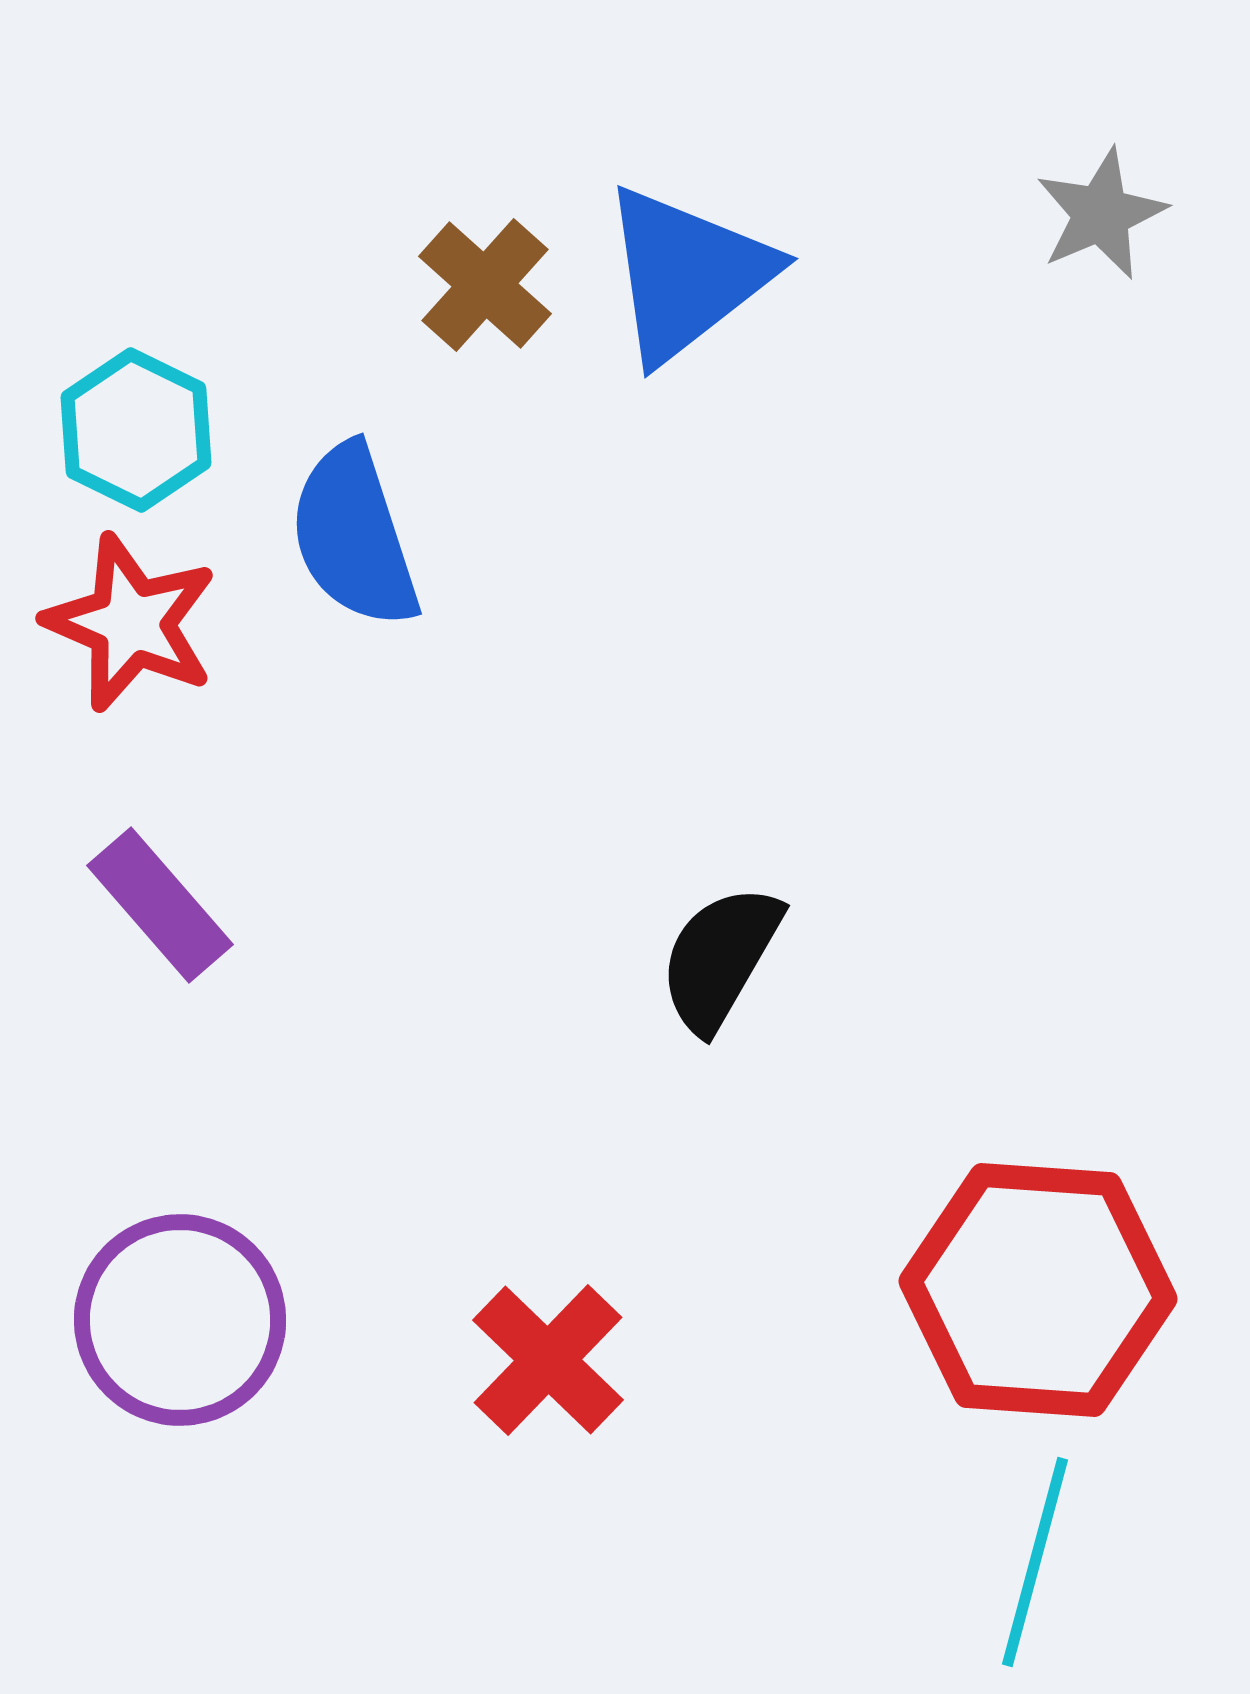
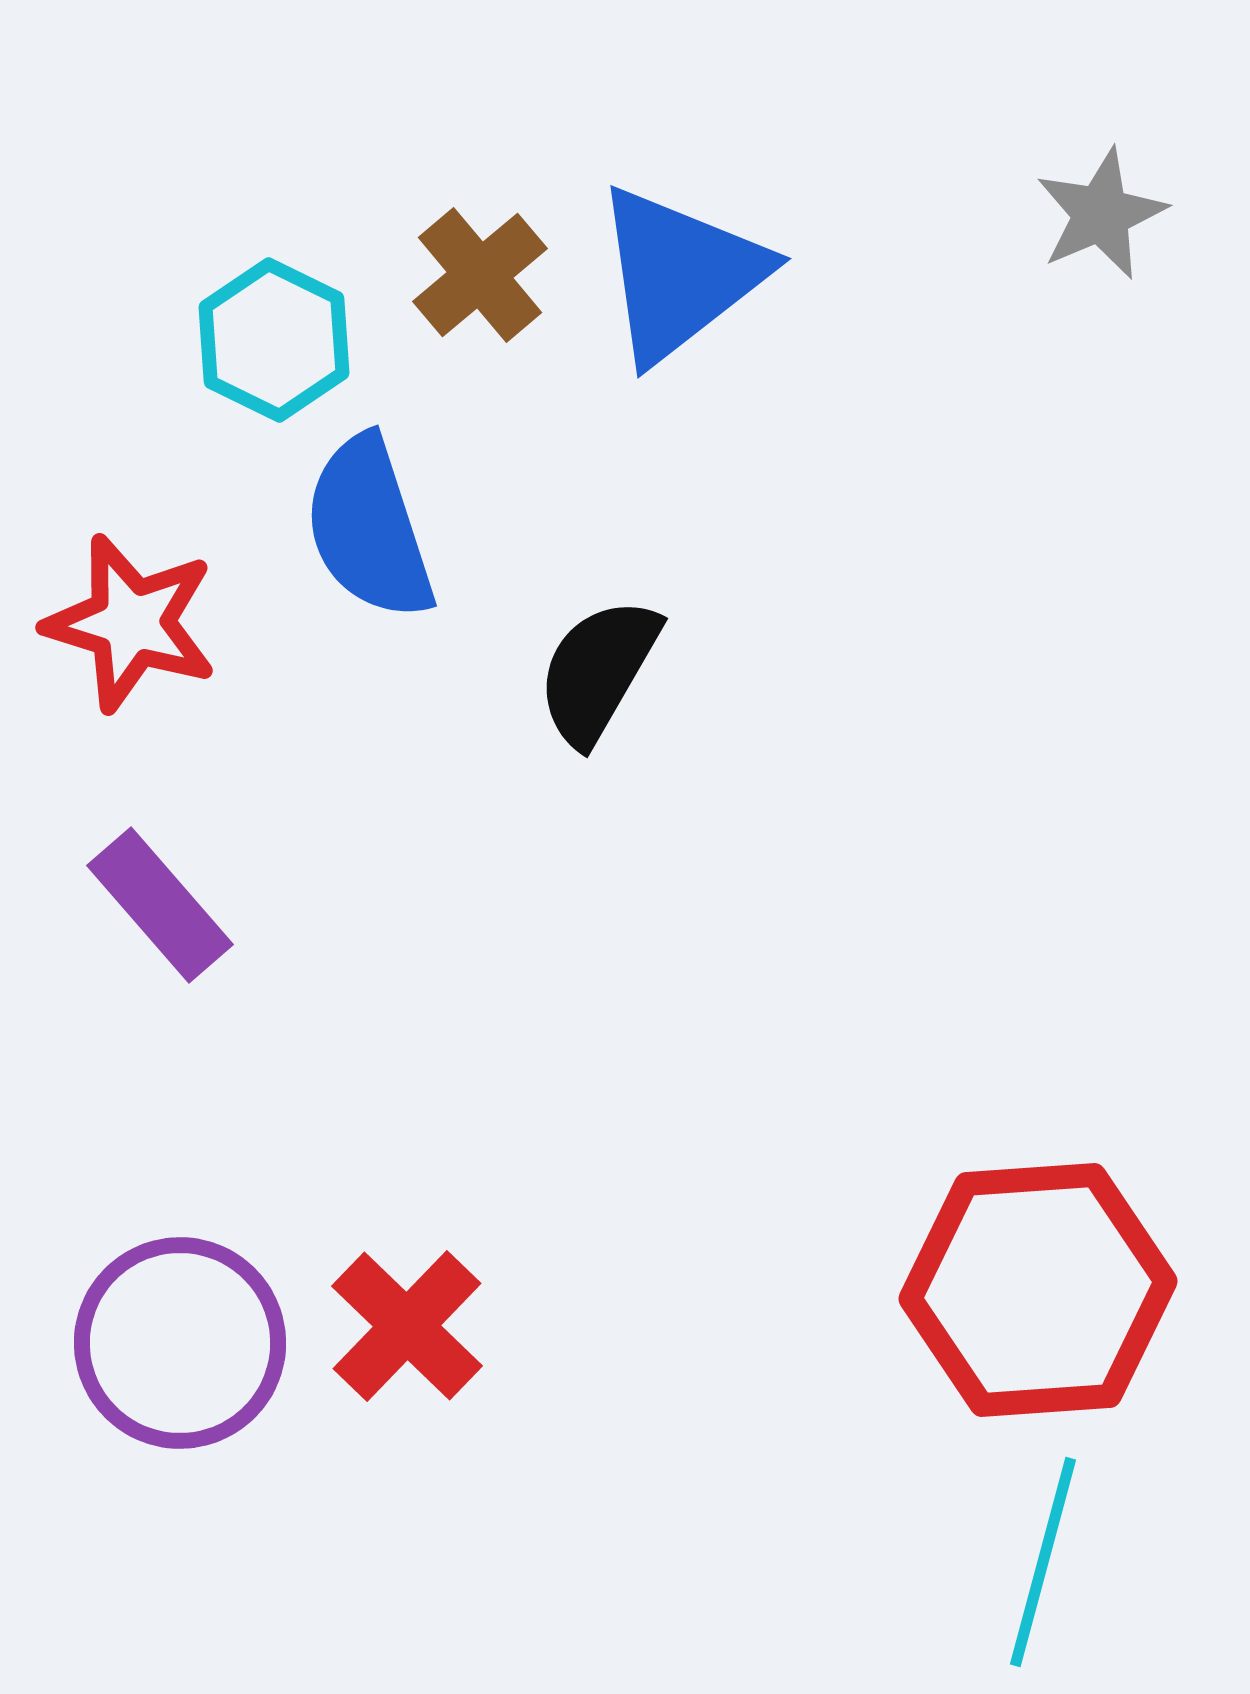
blue triangle: moved 7 px left
brown cross: moved 5 px left, 10 px up; rotated 8 degrees clockwise
cyan hexagon: moved 138 px right, 90 px up
blue semicircle: moved 15 px right, 8 px up
red star: rotated 6 degrees counterclockwise
black semicircle: moved 122 px left, 287 px up
red hexagon: rotated 8 degrees counterclockwise
purple circle: moved 23 px down
red cross: moved 141 px left, 34 px up
cyan line: moved 8 px right
